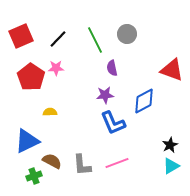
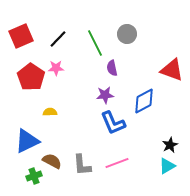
green line: moved 3 px down
cyan triangle: moved 4 px left
